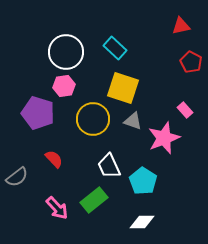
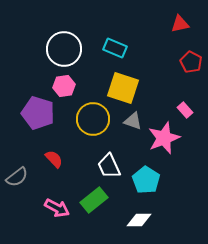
red triangle: moved 1 px left, 2 px up
cyan rectangle: rotated 20 degrees counterclockwise
white circle: moved 2 px left, 3 px up
cyan pentagon: moved 3 px right, 1 px up
pink arrow: rotated 20 degrees counterclockwise
white diamond: moved 3 px left, 2 px up
